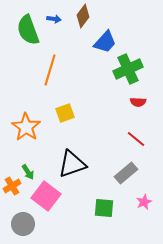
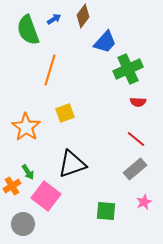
blue arrow: rotated 40 degrees counterclockwise
gray rectangle: moved 9 px right, 4 px up
green square: moved 2 px right, 3 px down
